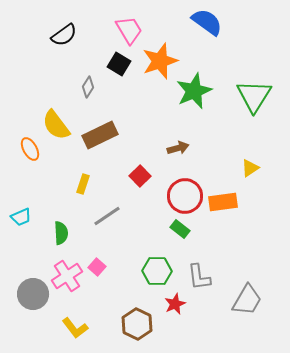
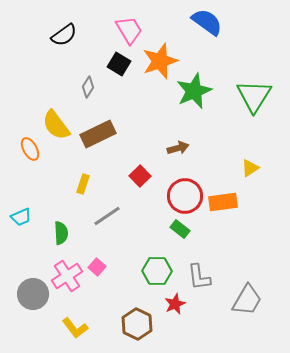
brown rectangle: moved 2 px left, 1 px up
